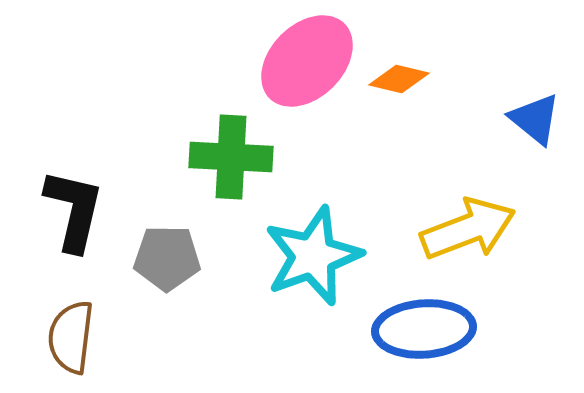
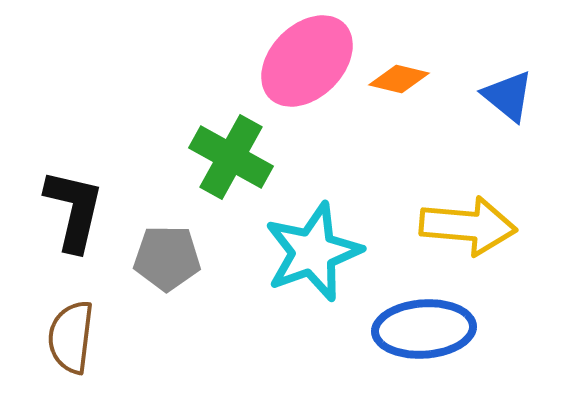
blue triangle: moved 27 px left, 23 px up
green cross: rotated 26 degrees clockwise
yellow arrow: moved 3 px up; rotated 26 degrees clockwise
cyan star: moved 4 px up
